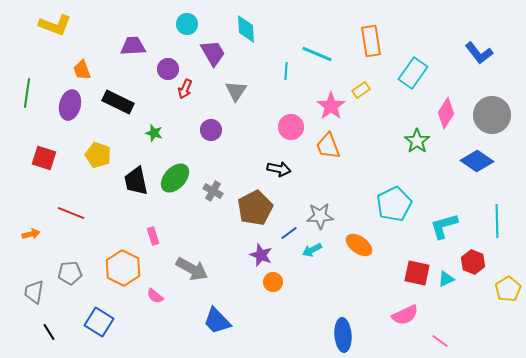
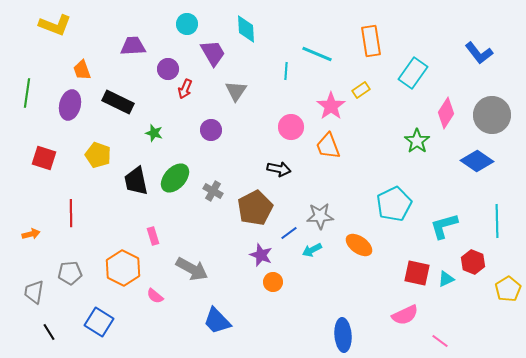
red line at (71, 213): rotated 68 degrees clockwise
